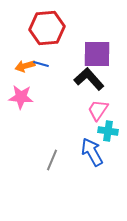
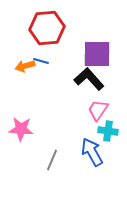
blue line: moved 3 px up
pink star: moved 32 px down
